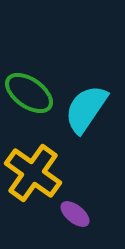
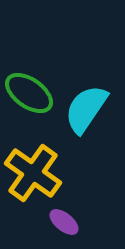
purple ellipse: moved 11 px left, 8 px down
